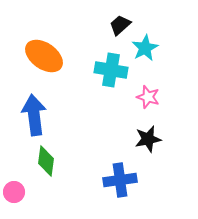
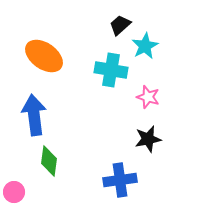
cyan star: moved 2 px up
green diamond: moved 3 px right
